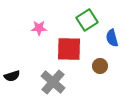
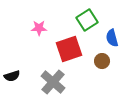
red square: rotated 20 degrees counterclockwise
brown circle: moved 2 px right, 5 px up
